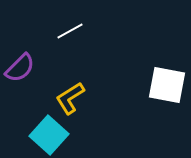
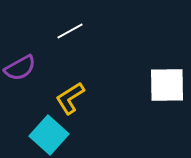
purple semicircle: rotated 16 degrees clockwise
white square: rotated 12 degrees counterclockwise
